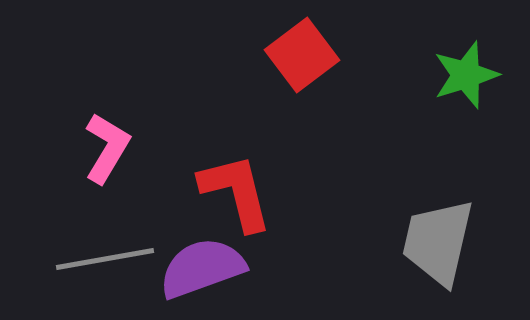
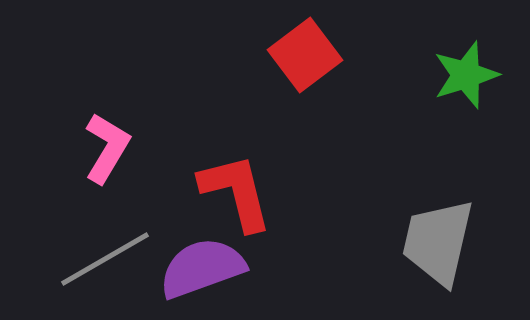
red square: moved 3 px right
gray line: rotated 20 degrees counterclockwise
